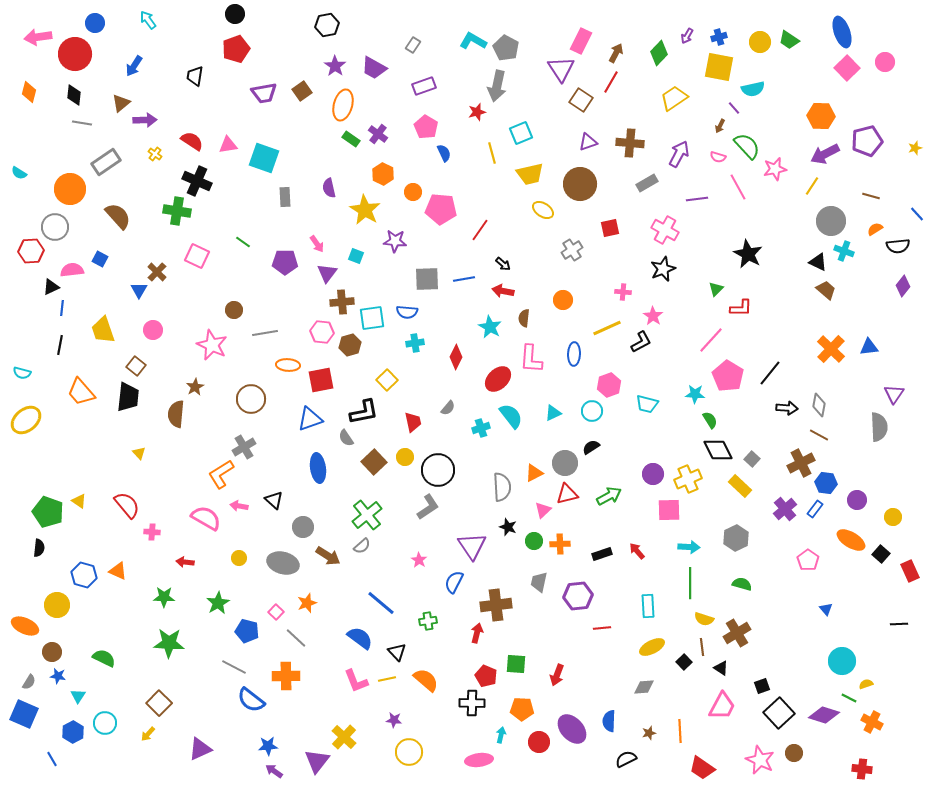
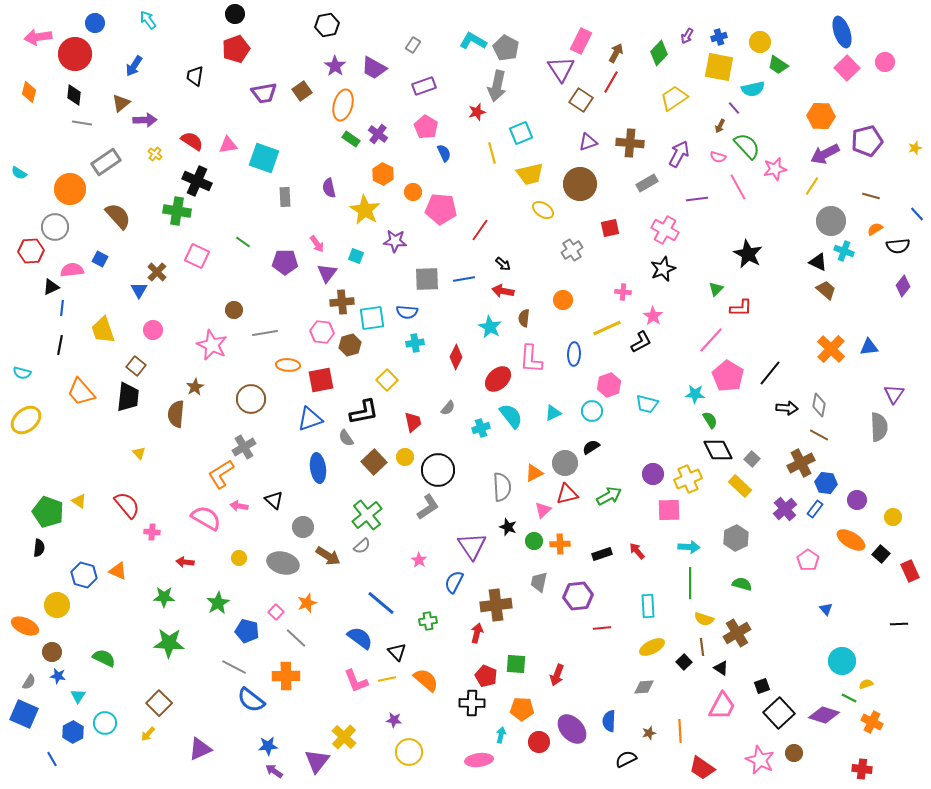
green trapezoid at (789, 40): moved 11 px left, 25 px down
